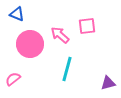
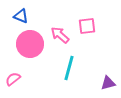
blue triangle: moved 4 px right, 2 px down
cyan line: moved 2 px right, 1 px up
